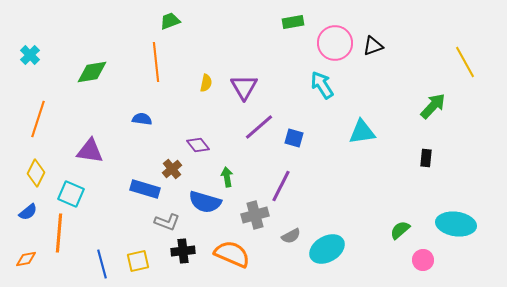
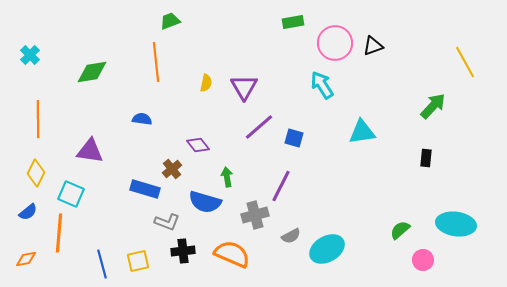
orange line at (38, 119): rotated 18 degrees counterclockwise
